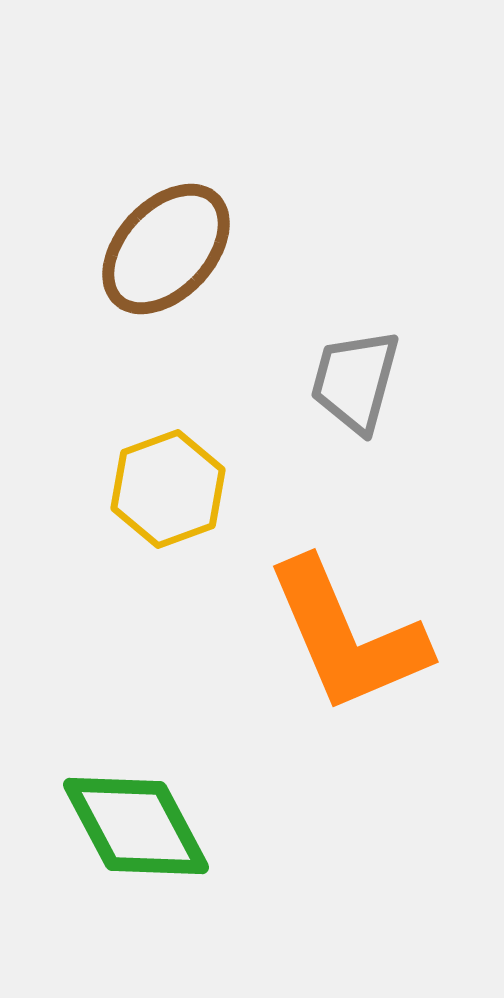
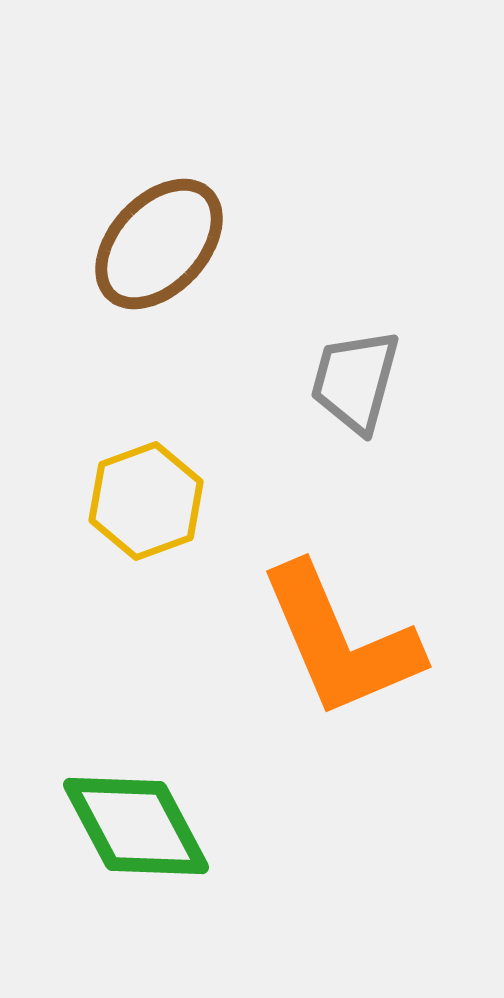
brown ellipse: moved 7 px left, 5 px up
yellow hexagon: moved 22 px left, 12 px down
orange L-shape: moved 7 px left, 5 px down
